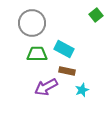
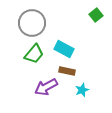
green trapezoid: moved 3 px left; rotated 130 degrees clockwise
